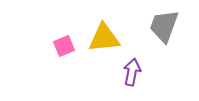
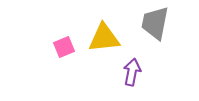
gray trapezoid: moved 9 px left, 3 px up; rotated 9 degrees counterclockwise
pink square: moved 1 px down
